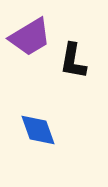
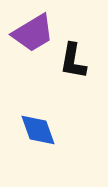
purple trapezoid: moved 3 px right, 4 px up
